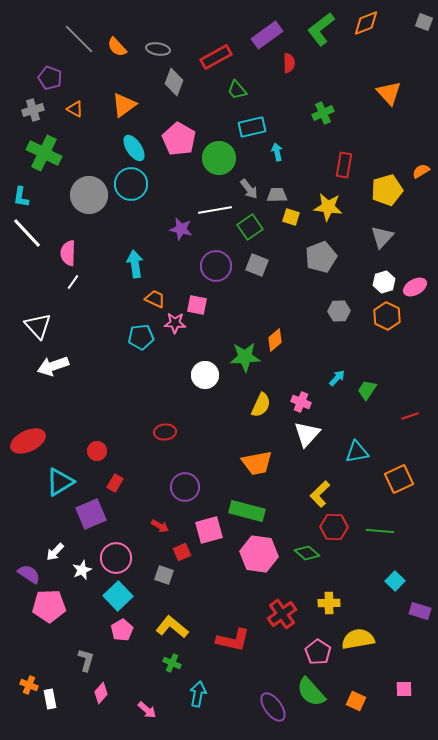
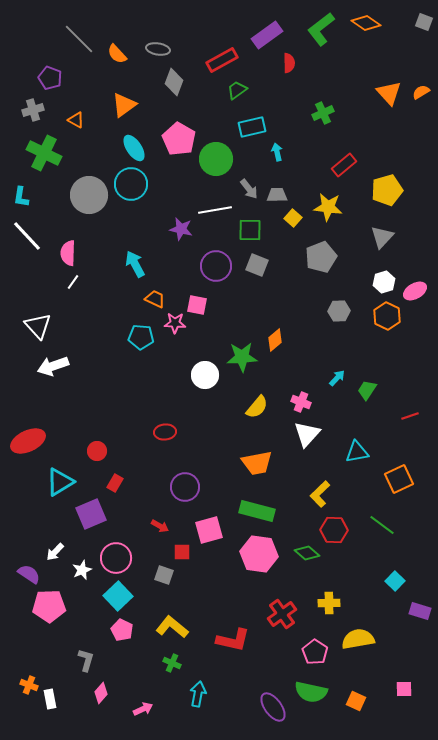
orange diamond at (366, 23): rotated 56 degrees clockwise
orange semicircle at (117, 47): moved 7 px down
red rectangle at (216, 57): moved 6 px right, 3 px down
green trapezoid at (237, 90): rotated 95 degrees clockwise
orange triangle at (75, 109): moved 1 px right, 11 px down
green circle at (219, 158): moved 3 px left, 1 px down
red rectangle at (344, 165): rotated 40 degrees clockwise
orange semicircle at (421, 171): moved 79 px up
yellow square at (291, 217): moved 2 px right, 1 px down; rotated 24 degrees clockwise
green square at (250, 227): moved 3 px down; rotated 35 degrees clockwise
white line at (27, 233): moved 3 px down
cyan arrow at (135, 264): rotated 20 degrees counterclockwise
pink ellipse at (415, 287): moved 4 px down
cyan pentagon at (141, 337): rotated 10 degrees clockwise
green star at (245, 357): moved 3 px left
yellow semicircle at (261, 405): moved 4 px left, 2 px down; rotated 15 degrees clockwise
green rectangle at (247, 511): moved 10 px right
red hexagon at (334, 527): moved 3 px down
green line at (380, 531): moved 2 px right, 6 px up; rotated 32 degrees clockwise
red square at (182, 552): rotated 24 degrees clockwise
pink pentagon at (122, 630): rotated 15 degrees counterclockwise
pink pentagon at (318, 652): moved 3 px left
green semicircle at (311, 692): rotated 36 degrees counterclockwise
pink arrow at (147, 710): moved 4 px left, 1 px up; rotated 66 degrees counterclockwise
